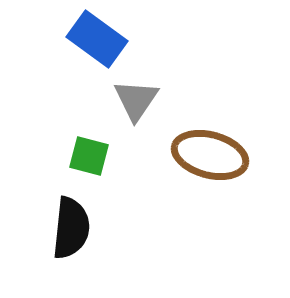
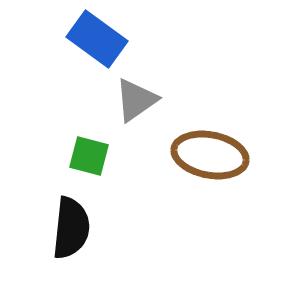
gray triangle: rotated 21 degrees clockwise
brown ellipse: rotated 4 degrees counterclockwise
